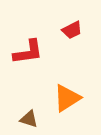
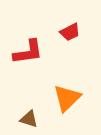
red trapezoid: moved 2 px left, 2 px down
orange triangle: rotated 12 degrees counterclockwise
